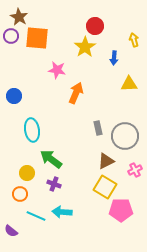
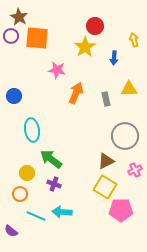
yellow triangle: moved 5 px down
gray rectangle: moved 8 px right, 29 px up
